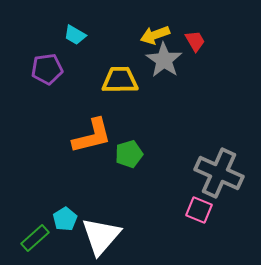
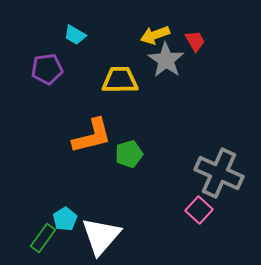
gray star: moved 2 px right
pink square: rotated 20 degrees clockwise
green rectangle: moved 8 px right; rotated 12 degrees counterclockwise
